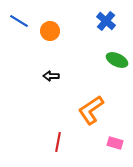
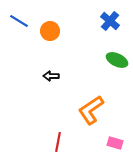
blue cross: moved 4 px right
